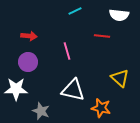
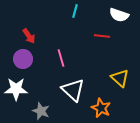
cyan line: rotated 48 degrees counterclockwise
white semicircle: rotated 12 degrees clockwise
red arrow: rotated 49 degrees clockwise
pink line: moved 6 px left, 7 px down
purple circle: moved 5 px left, 3 px up
white triangle: rotated 30 degrees clockwise
orange star: rotated 12 degrees clockwise
